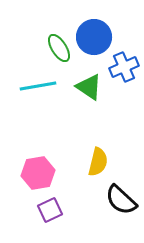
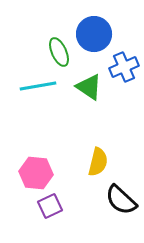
blue circle: moved 3 px up
green ellipse: moved 4 px down; rotated 8 degrees clockwise
pink hexagon: moved 2 px left; rotated 16 degrees clockwise
purple square: moved 4 px up
